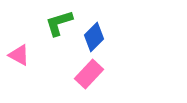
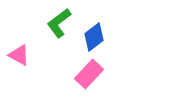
green L-shape: rotated 20 degrees counterclockwise
blue diamond: rotated 8 degrees clockwise
